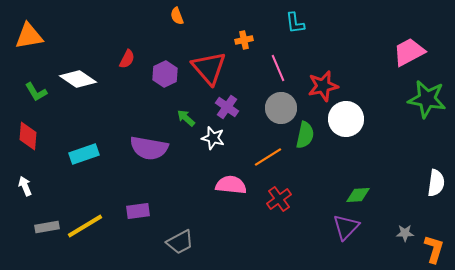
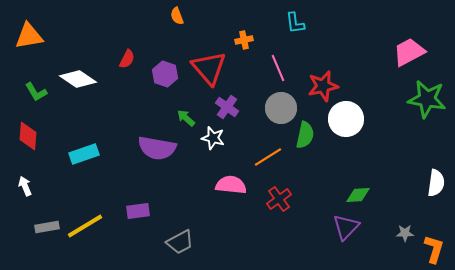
purple hexagon: rotated 15 degrees counterclockwise
purple semicircle: moved 8 px right
